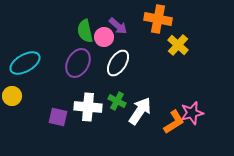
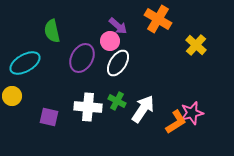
orange cross: rotated 20 degrees clockwise
green semicircle: moved 33 px left
pink circle: moved 6 px right, 4 px down
yellow cross: moved 18 px right
purple ellipse: moved 4 px right, 5 px up
white arrow: moved 3 px right, 2 px up
purple square: moved 9 px left
orange L-shape: moved 2 px right
